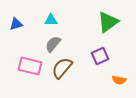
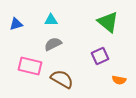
green triangle: rotated 45 degrees counterclockwise
gray semicircle: rotated 24 degrees clockwise
brown semicircle: moved 11 px down; rotated 80 degrees clockwise
